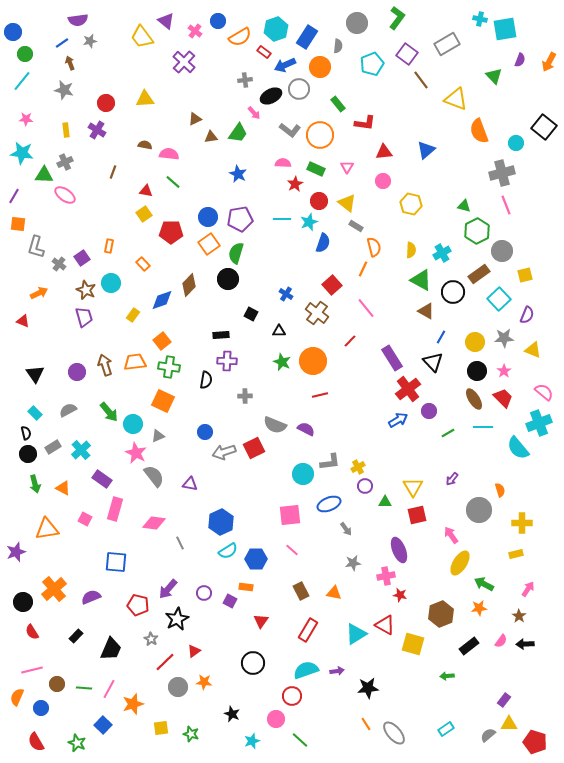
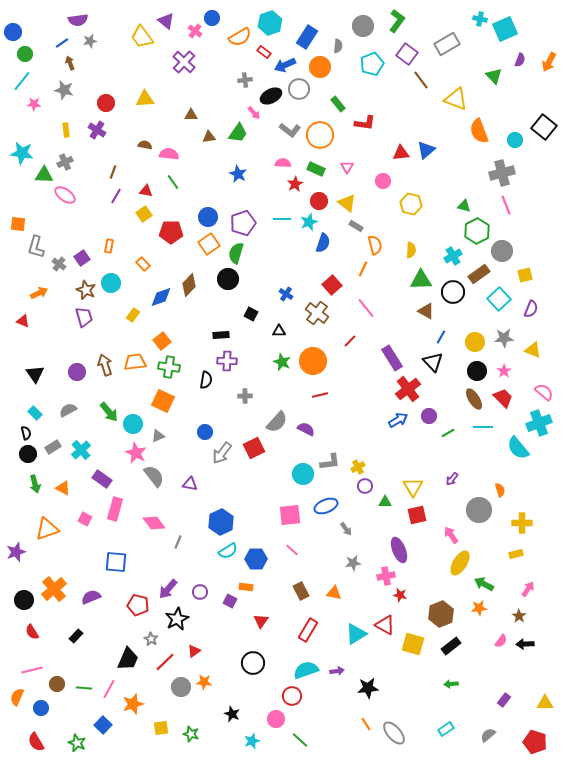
green L-shape at (397, 18): moved 3 px down
blue circle at (218, 21): moved 6 px left, 3 px up
gray circle at (357, 23): moved 6 px right, 3 px down
cyan hexagon at (276, 29): moved 6 px left, 6 px up
cyan square at (505, 29): rotated 15 degrees counterclockwise
pink star at (26, 119): moved 8 px right, 15 px up
brown triangle at (195, 119): moved 4 px left, 4 px up; rotated 24 degrees clockwise
brown triangle at (211, 137): moved 2 px left
cyan circle at (516, 143): moved 1 px left, 3 px up
red triangle at (384, 152): moved 17 px right, 1 px down
green line at (173, 182): rotated 14 degrees clockwise
purple line at (14, 196): moved 102 px right
purple pentagon at (240, 219): moved 3 px right, 4 px down; rotated 10 degrees counterclockwise
orange semicircle at (374, 247): moved 1 px right, 2 px up
cyan cross at (442, 253): moved 11 px right, 3 px down
green triangle at (421, 280): rotated 30 degrees counterclockwise
blue diamond at (162, 300): moved 1 px left, 3 px up
purple semicircle at (527, 315): moved 4 px right, 6 px up
purple circle at (429, 411): moved 5 px down
gray semicircle at (275, 425): moved 2 px right, 3 px up; rotated 70 degrees counterclockwise
gray arrow at (224, 452): moved 2 px left, 1 px down; rotated 35 degrees counterclockwise
blue ellipse at (329, 504): moved 3 px left, 2 px down
pink diamond at (154, 523): rotated 45 degrees clockwise
orange triangle at (47, 529): rotated 10 degrees counterclockwise
gray line at (180, 543): moved 2 px left, 1 px up; rotated 48 degrees clockwise
purple circle at (204, 593): moved 4 px left, 1 px up
black circle at (23, 602): moved 1 px right, 2 px up
black rectangle at (469, 646): moved 18 px left
black trapezoid at (111, 649): moved 17 px right, 10 px down
green arrow at (447, 676): moved 4 px right, 8 px down
gray circle at (178, 687): moved 3 px right
yellow triangle at (509, 724): moved 36 px right, 21 px up
